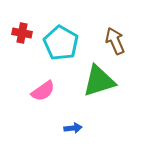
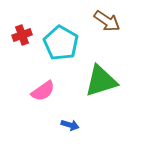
red cross: moved 2 px down; rotated 30 degrees counterclockwise
brown arrow: moved 8 px left, 20 px up; rotated 148 degrees clockwise
green triangle: moved 2 px right
blue arrow: moved 3 px left, 3 px up; rotated 24 degrees clockwise
